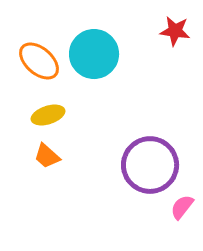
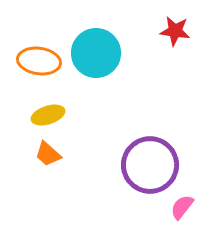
cyan circle: moved 2 px right, 1 px up
orange ellipse: rotated 33 degrees counterclockwise
orange trapezoid: moved 1 px right, 2 px up
